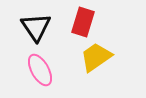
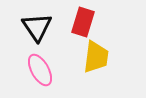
black triangle: moved 1 px right
yellow trapezoid: rotated 132 degrees clockwise
